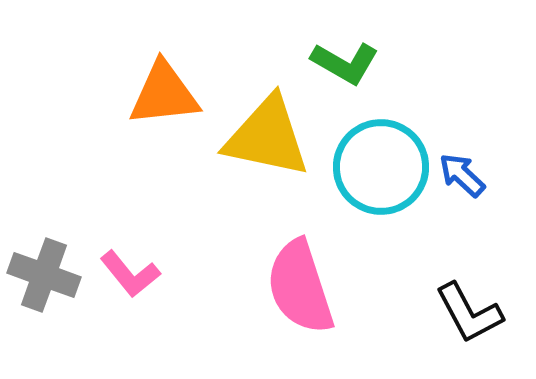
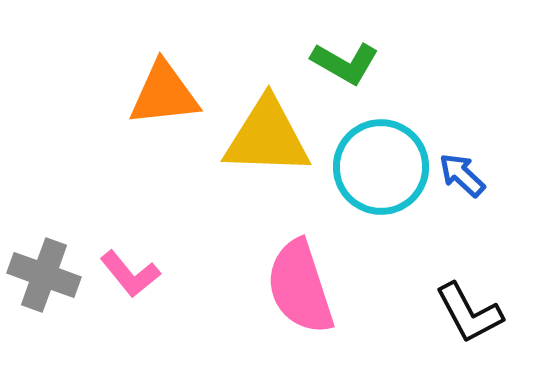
yellow triangle: rotated 10 degrees counterclockwise
